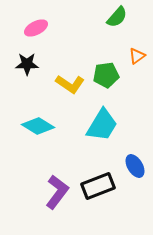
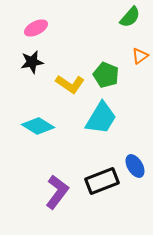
green semicircle: moved 13 px right
orange triangle: moved 3 px right
black star: moved 5 px right, 2 px up; rotated 10 degrees counterclockwise
green pentagon: rotated 30 degrees clockwise
cyan trapezoid: moved 1 px left, 7 px up
black rectangle: moved 4 px right, 5 px up
